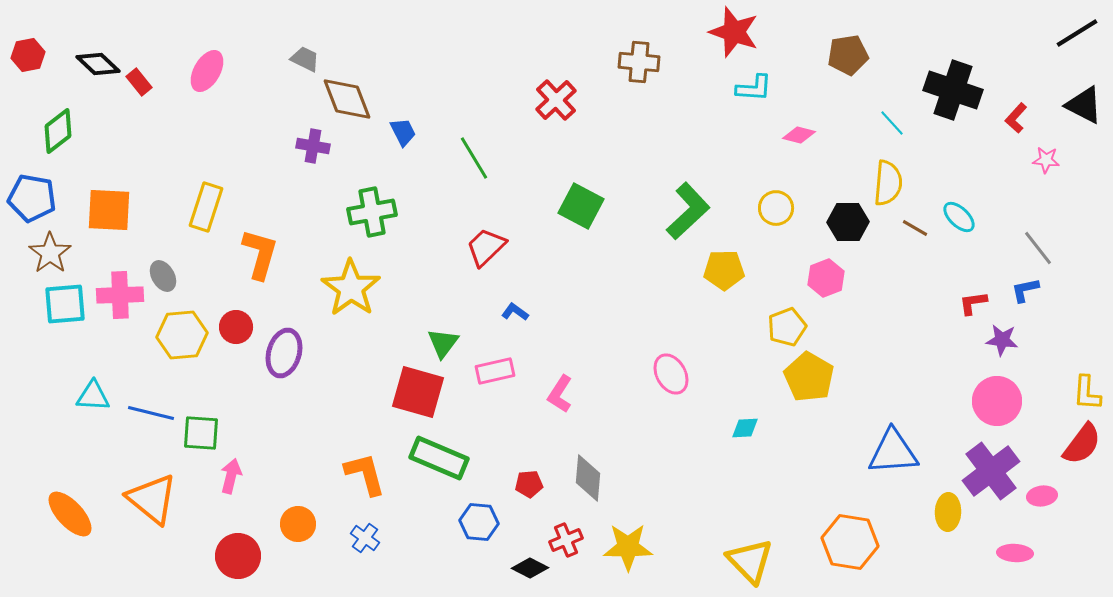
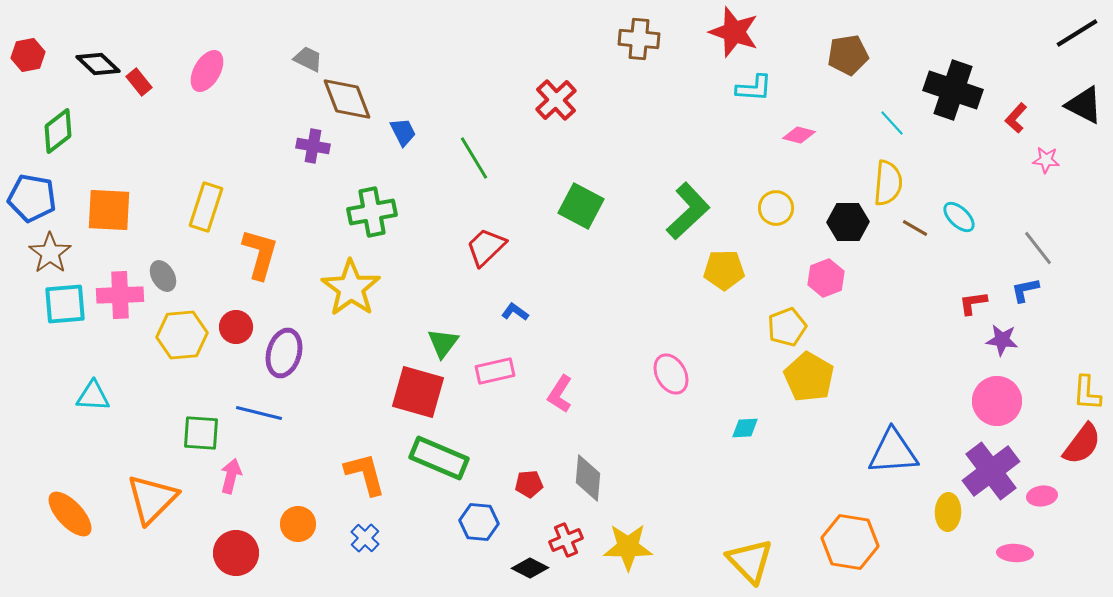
gray trapezoid at (305, 59): moved 3 px right
brown cross at (639, 62): moved 23 px up
blue line at (151, 413): moved 108 px right
orange triangle at (152, 499): rotated 36 degrees clockwise
blue cross at (365, 538): rotated 8 degrees clockwise
red circle at (238, 556): moved 2 px left, 3 px up
